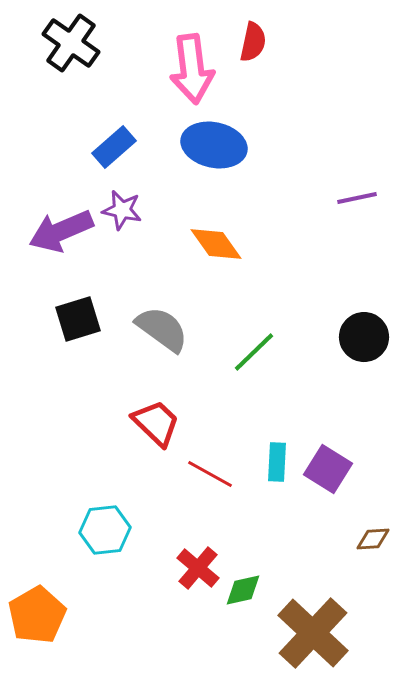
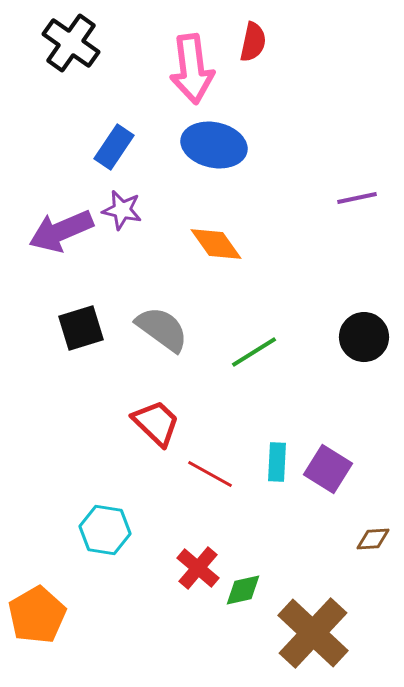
blue rectangle: rotated 15 degrees counterclockwise
black square: moved 3 px right, 9 px down
green line: rotated 12 degrees clockwise
cyan hexagon: rotated 15 degrees clockwise
